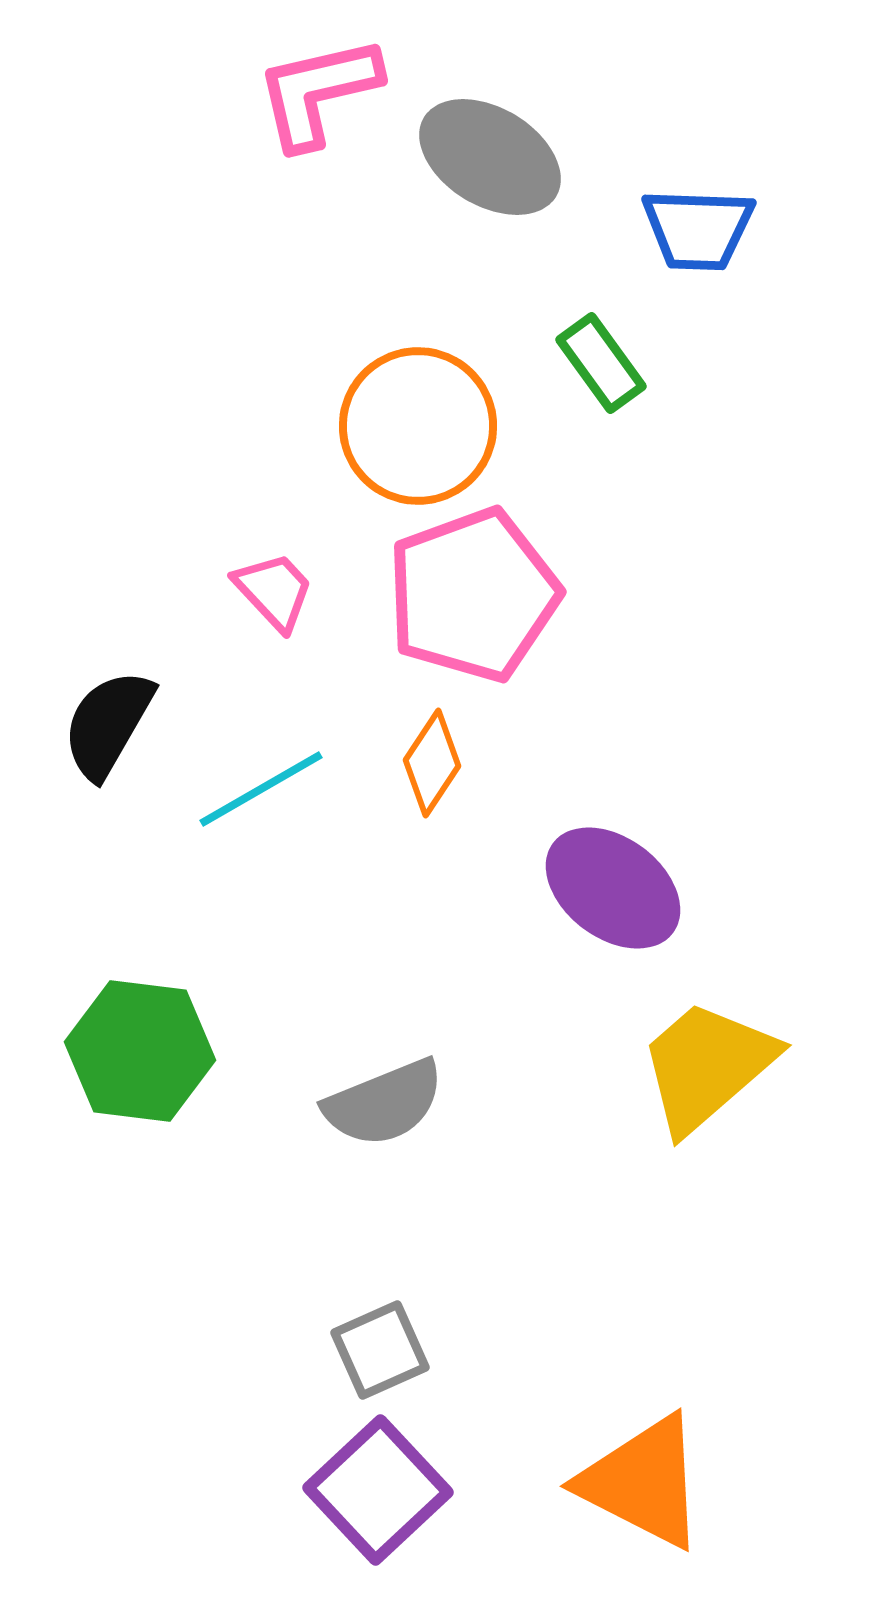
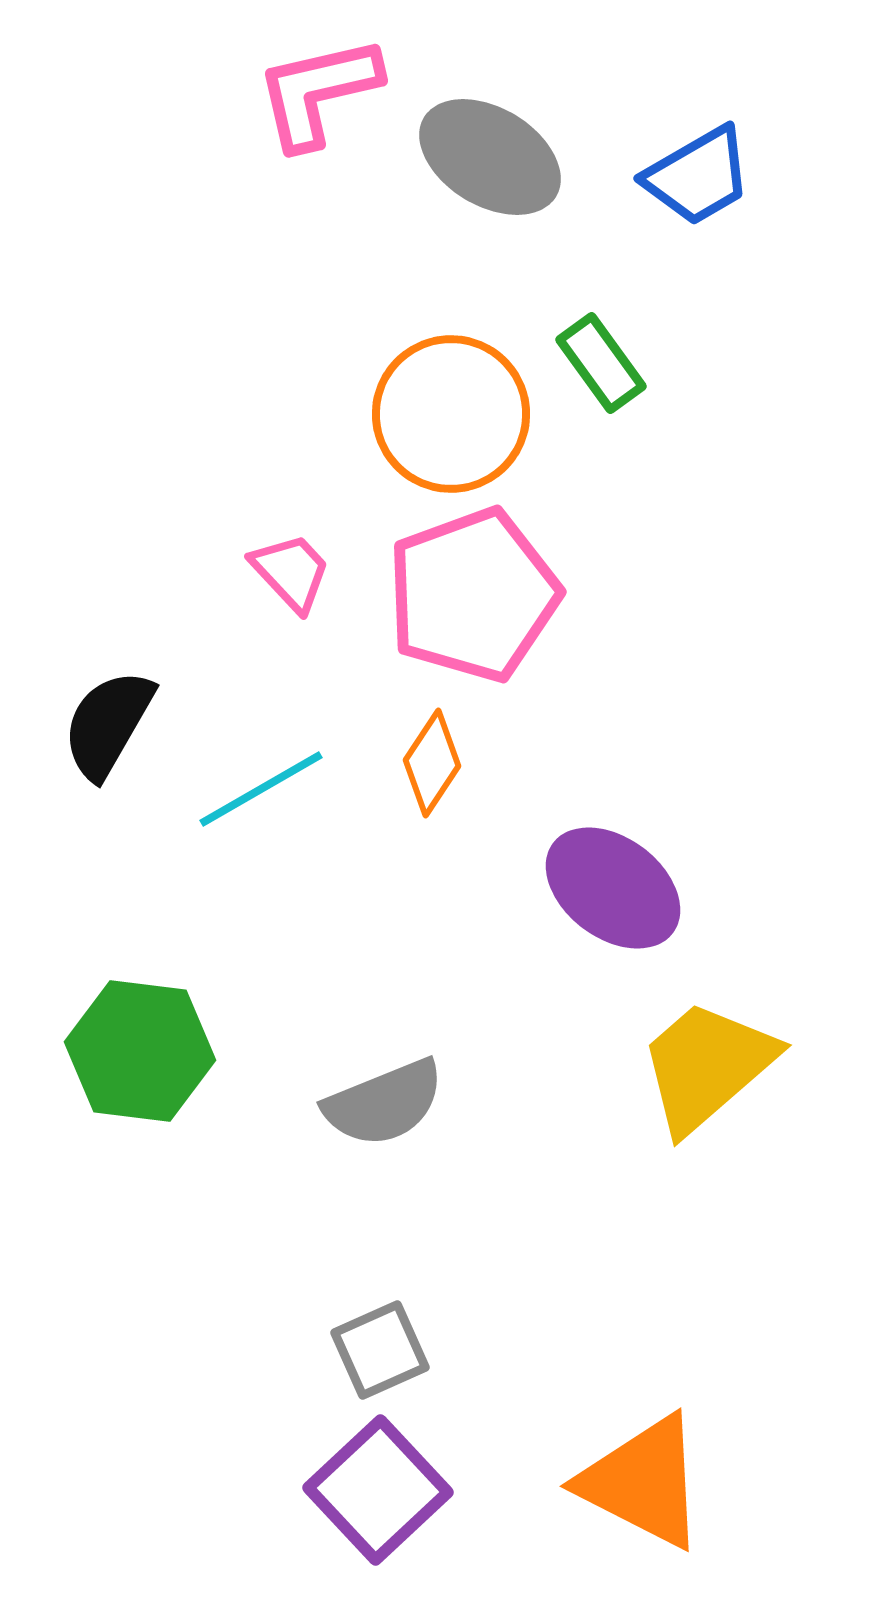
blue trapezoid: moved 53 px up; rotated 32 degrees counterclockwise
orange circle: moved 33 px right, 12 px up
pink trapezoid: moved 17 px right, 19 px up
